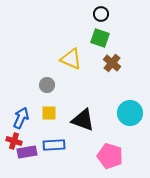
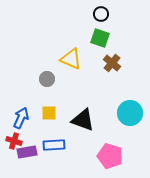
gray circle: moved 6 px up
